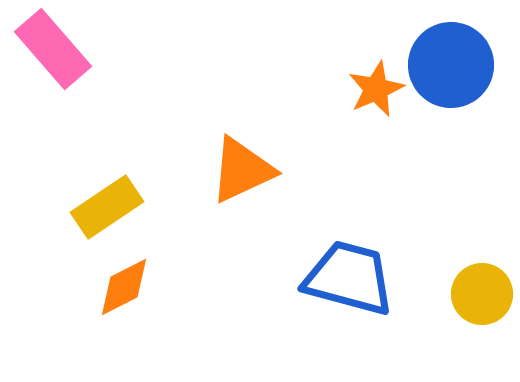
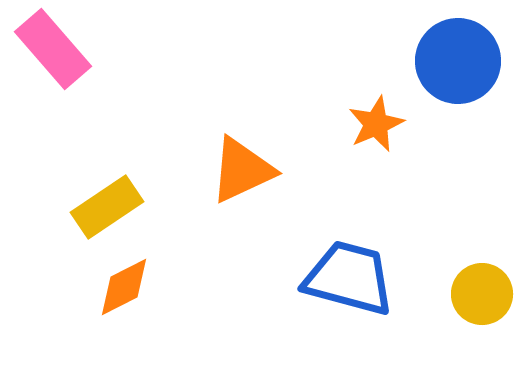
blue circle: moved 7 px right, 4 px up
orange star: moved 35 px down
